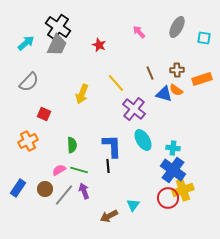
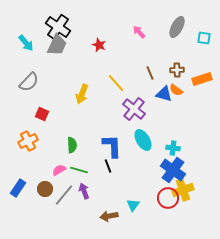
cyan arrow: rotated 90 degrees clockwise
red square: moved 2 px left
black line: rotated 16 degrees counterclockwise
brown arrow: rotated 18 degrees clockwise
